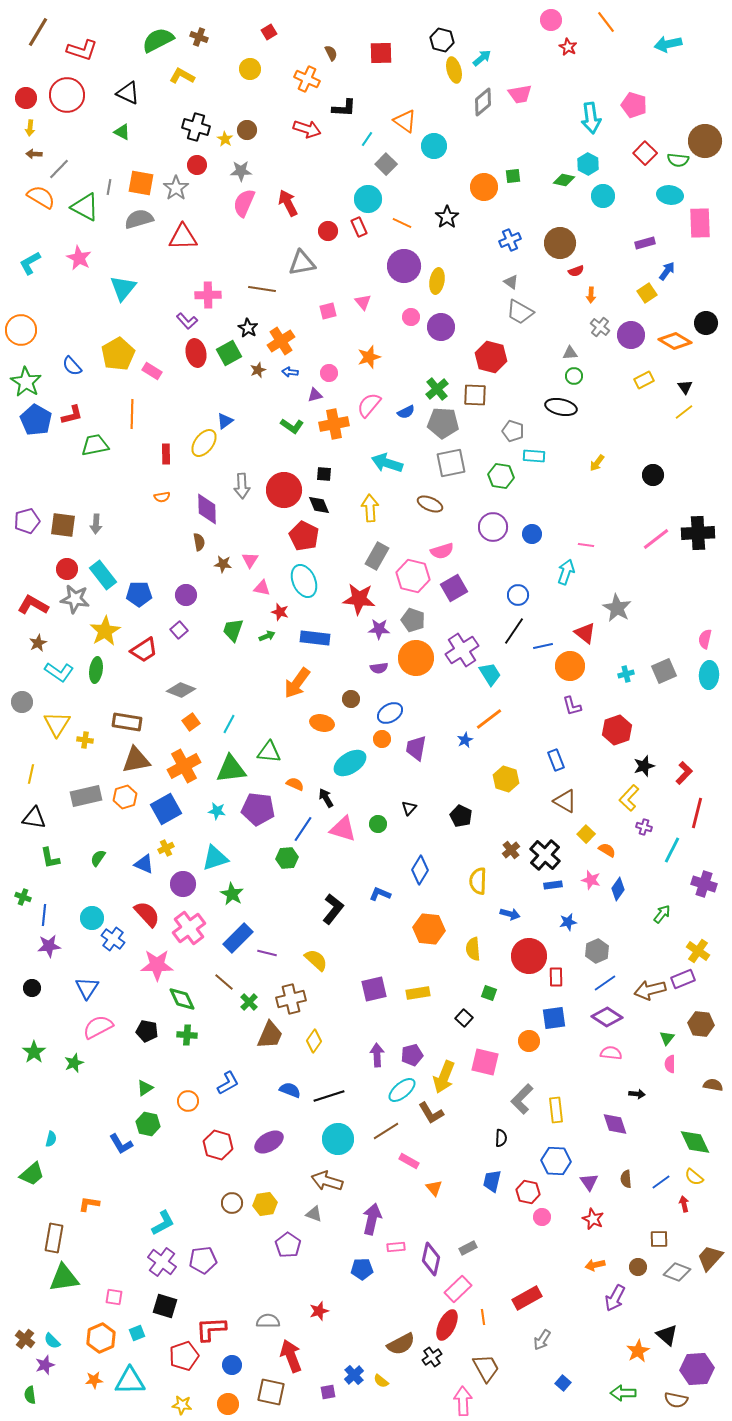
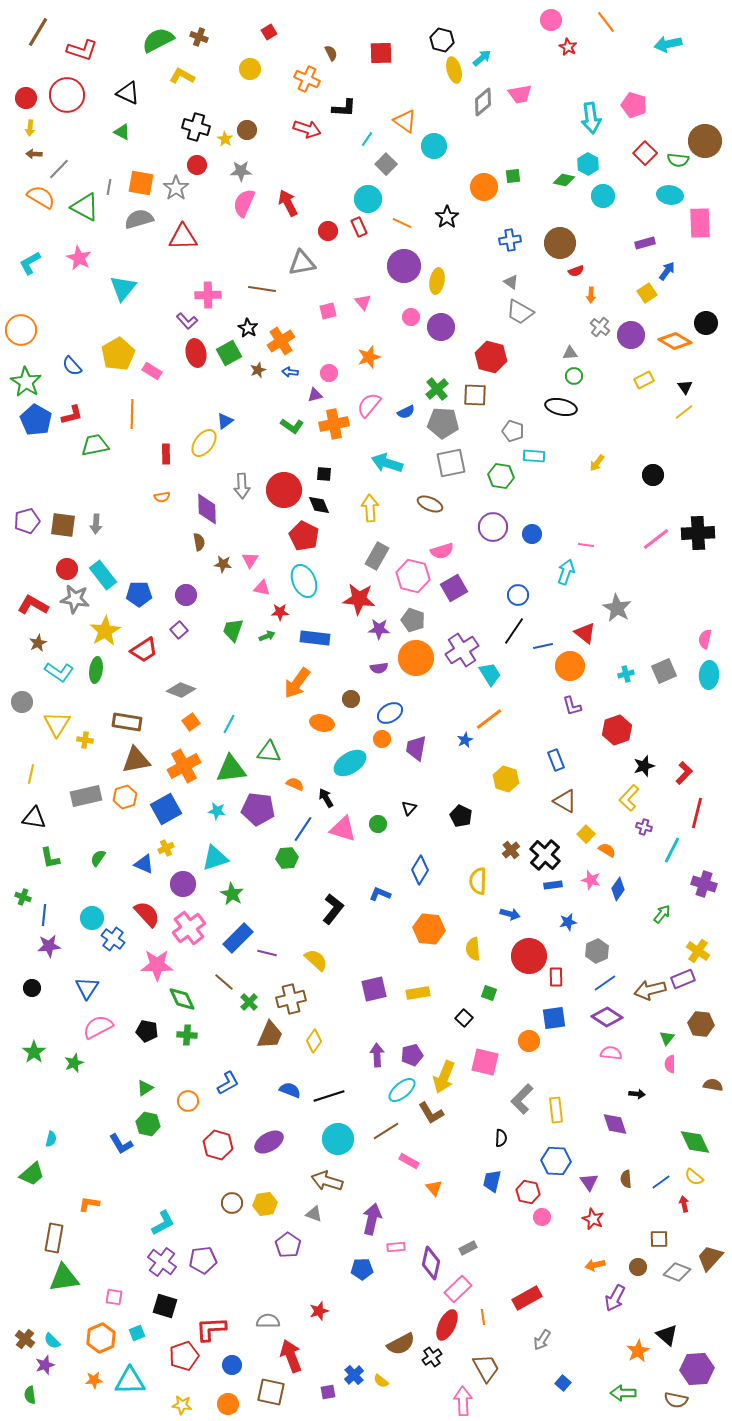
blue cross at (510, 240): rotated 15 degrees clockwise
red star at (280, 612): rotated 18 degrees counterclockwise
purple diamond at (431, 1259): moved 4 px down
